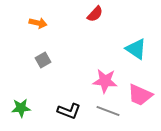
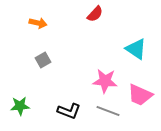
green star: moved 1 px left, 2 px up
